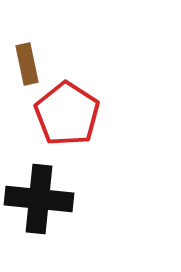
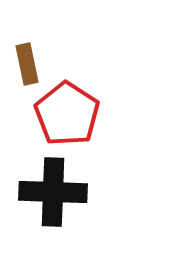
black cross: moved 14 px right, 7 px up; rotated 4 degrees counterclockwise
